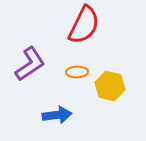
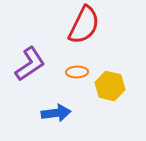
blue arrow: moved 1 px left, 2 px up
